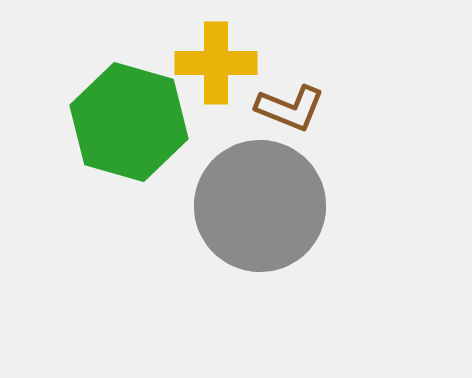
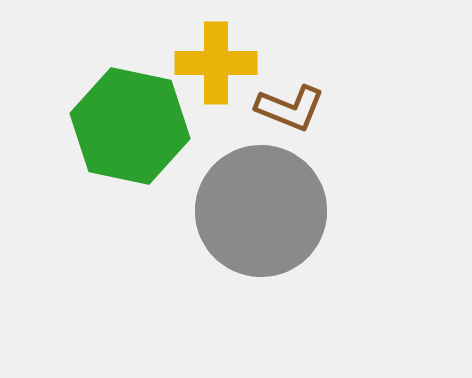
green hexagon: moved 1 px right, 4 px down; rotated 4 degrees counterclockwise
gray circle: moved 1 px right, 5 px down
